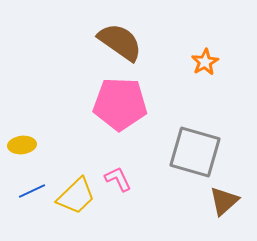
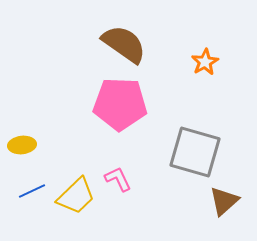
brown semicircle: moved 4 px right, 2 px down
